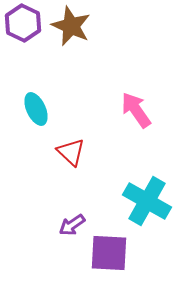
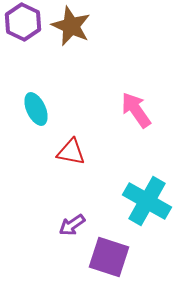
purple hexagon: moved 1 px up
red triangle: rotated 32 degrees counterclockwise
purple square: moved 4 px down; rotated 15 degrees clockwise
